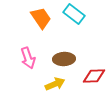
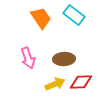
cyan rectangle: moved 1 px down
red diamond: moved 13 px left, 6 px down
